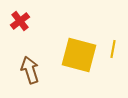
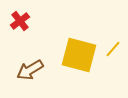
yellow line: rotated 30 degrees clockwise
brown arrow: rotated 104 degrees counterclockwise
